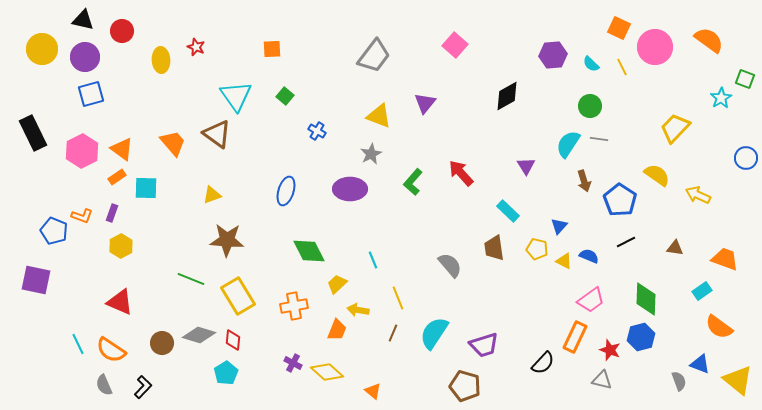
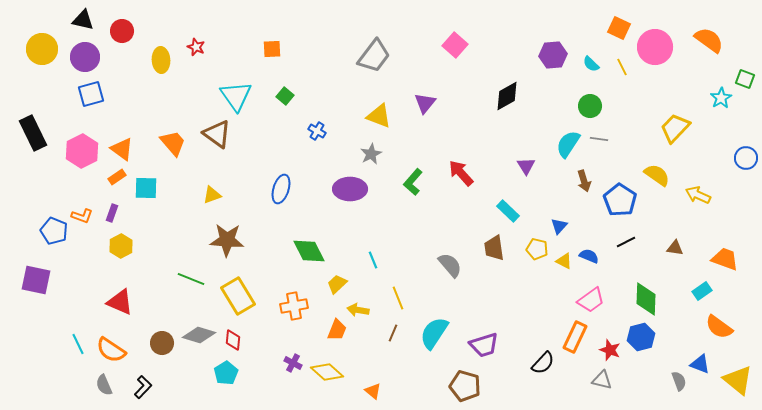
blue ellipse at (286, 191): moved 5 px left, 2 px up
